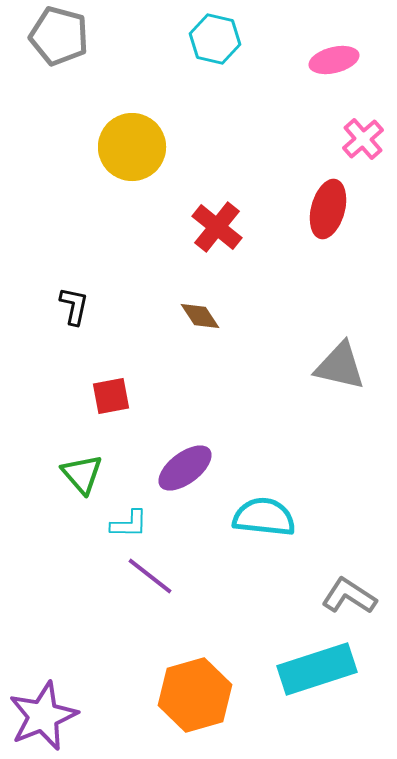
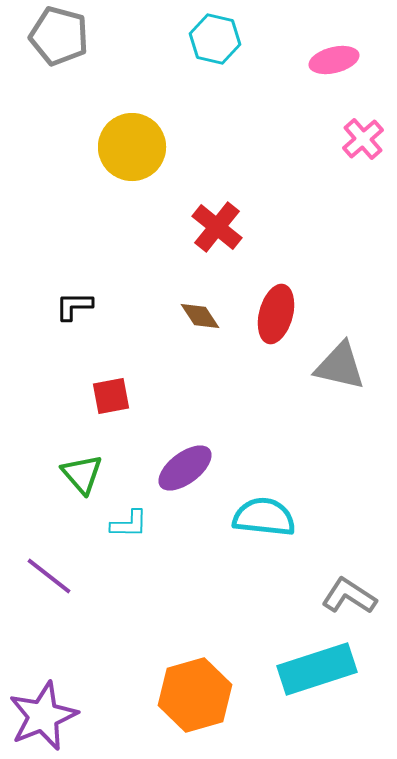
red ellipse: moved 52 px left, 105 px down
black L-shape: rotated 102 degrees counterclockwise
purple line: moved 101 px left
